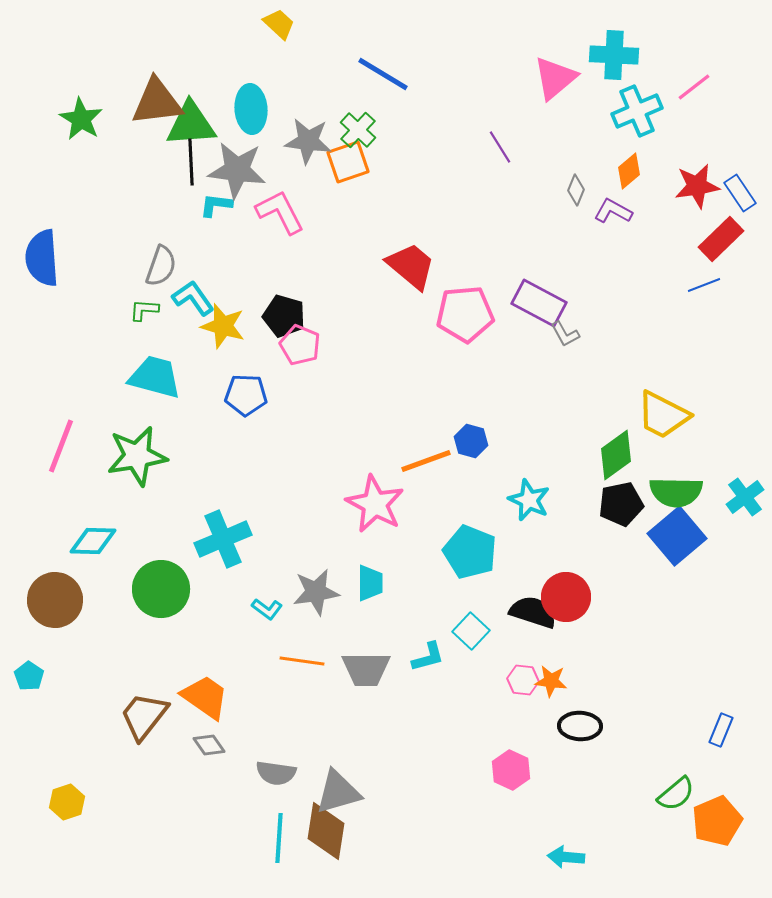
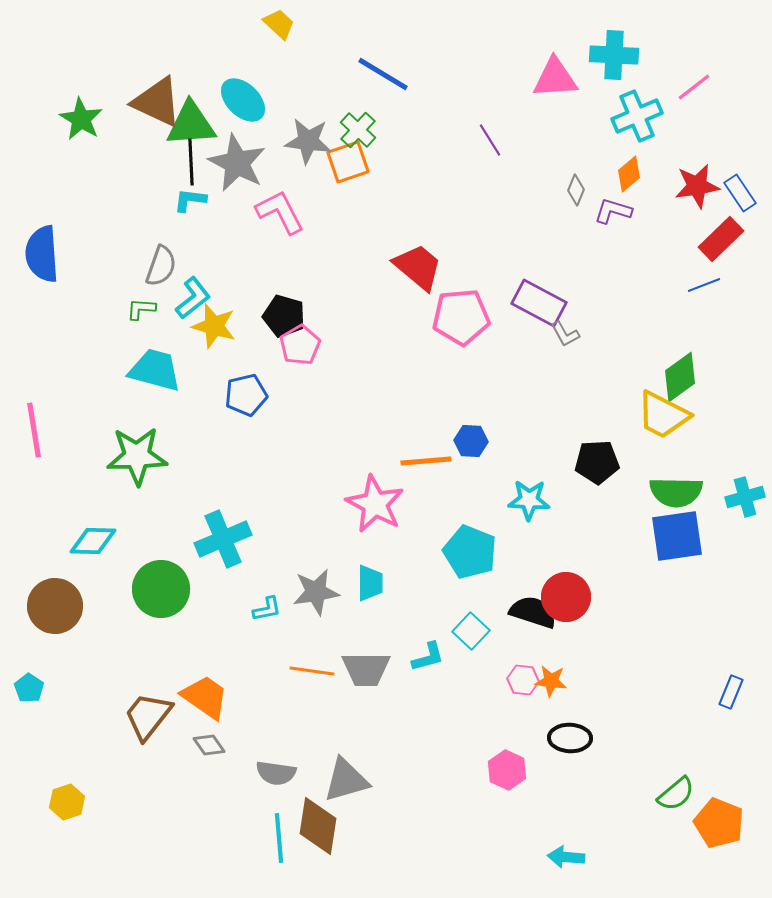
pink triangle at (555, 78): rotated 36 degrees clockwise
brown triangle at (157, 102): rotated 32 degrees clockwise
cyan ellipse at (251, 109): moved 8 px left, 9 px up; rotated 42 degrees counterclockwise
cyan cross at (637, 111): moved 5 px down
purple line at (500, 147): moved 10 px left, 7 px up
gray star at (237, 170): moved 7 px up; rotated 20 degrees clockwise
orange diamond at (629, 171): moved 3 px down
cyan L-shape at (216, 205): moved 26 px left, 5 px up
purple L-shape at (613, 211): rotated 12 degrees counterclockwise
blue semicircle at (42, 258): moved 4 px up
red trapezoid at (411, 266): moved 7 px right, 1 px down
cyan L-shape at (193, 298): rotated 87 degrees clockwise
green L-shape at (144, 310): moved 3 px left, 1 px up
pink pentagon at (465, 314): moved 4 px left, 3 px down
yellow star at (223, 326): moved 9 px left
pink pentagon at (300, 345): rotated 18 degrees clockwise
cyan trapezoid at (155, 377): moved 7 px up
blue pentagon at (246, 395): rotated 15 degrees counterclockwise
blue hexagon at (471, 441): rotated 12 degrees counterclockwise
pink line at (61, 446): moved 27 px left, 16 px up; rotated 30 degrees counterclockwise
green diamond at (616, 455): moved 64 px right, 78 px up
green star at (137, 456): rotated 8 degrees clockwise
orange line at (426, 461): rotated 15 degrees clockwise
cyan cross at (745, 497): rotated 21 degrees clockwise
cyan star at (529, 500): rotated 21 degrees counterclockwise
black pentagon at (621, 504): moved 24 px left, 42 px up; rotated 9 degrees clockwise
blue square at (677, 536): rotated 32 degrees clockwise
brown circle at (55, 600): moved 6 px down
cyan L-shape at (267, 609): rotated 48 degrees counterclockwise
orange line at (302, 661): moved 10 px right, 10 px down
cyan pentagon at (29, 676): moved 12 px down
brown trapezoid at (144, 716): moved 4 px right
black ellipse at (580, 726): moved 10 px left, 12 px down
blue rectangle at (721, 730): moved 10 px right, 38 px up
pink hexagon at (511, 770): moved 4 px left
gray triangle at (338, 792): moved 8 px right, 12 px up
orange pentagon at (717, 821): moved 2 px right, 2 px down; rotated 27 degrees counterclockwise
brown diamond at (326, 831): moved 8 px left, 5 px up
cyan line at (279, 838): rotated 9 degrees counterclockwise
